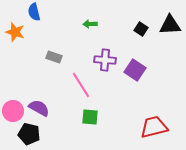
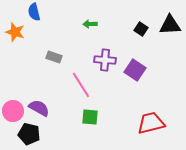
red trapezoid: moved 3 px left, 4 px up
